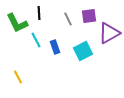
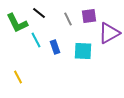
black line: rotated 48 degrees counterclockwise
cyan square: rotated 30 degrees clockwise
